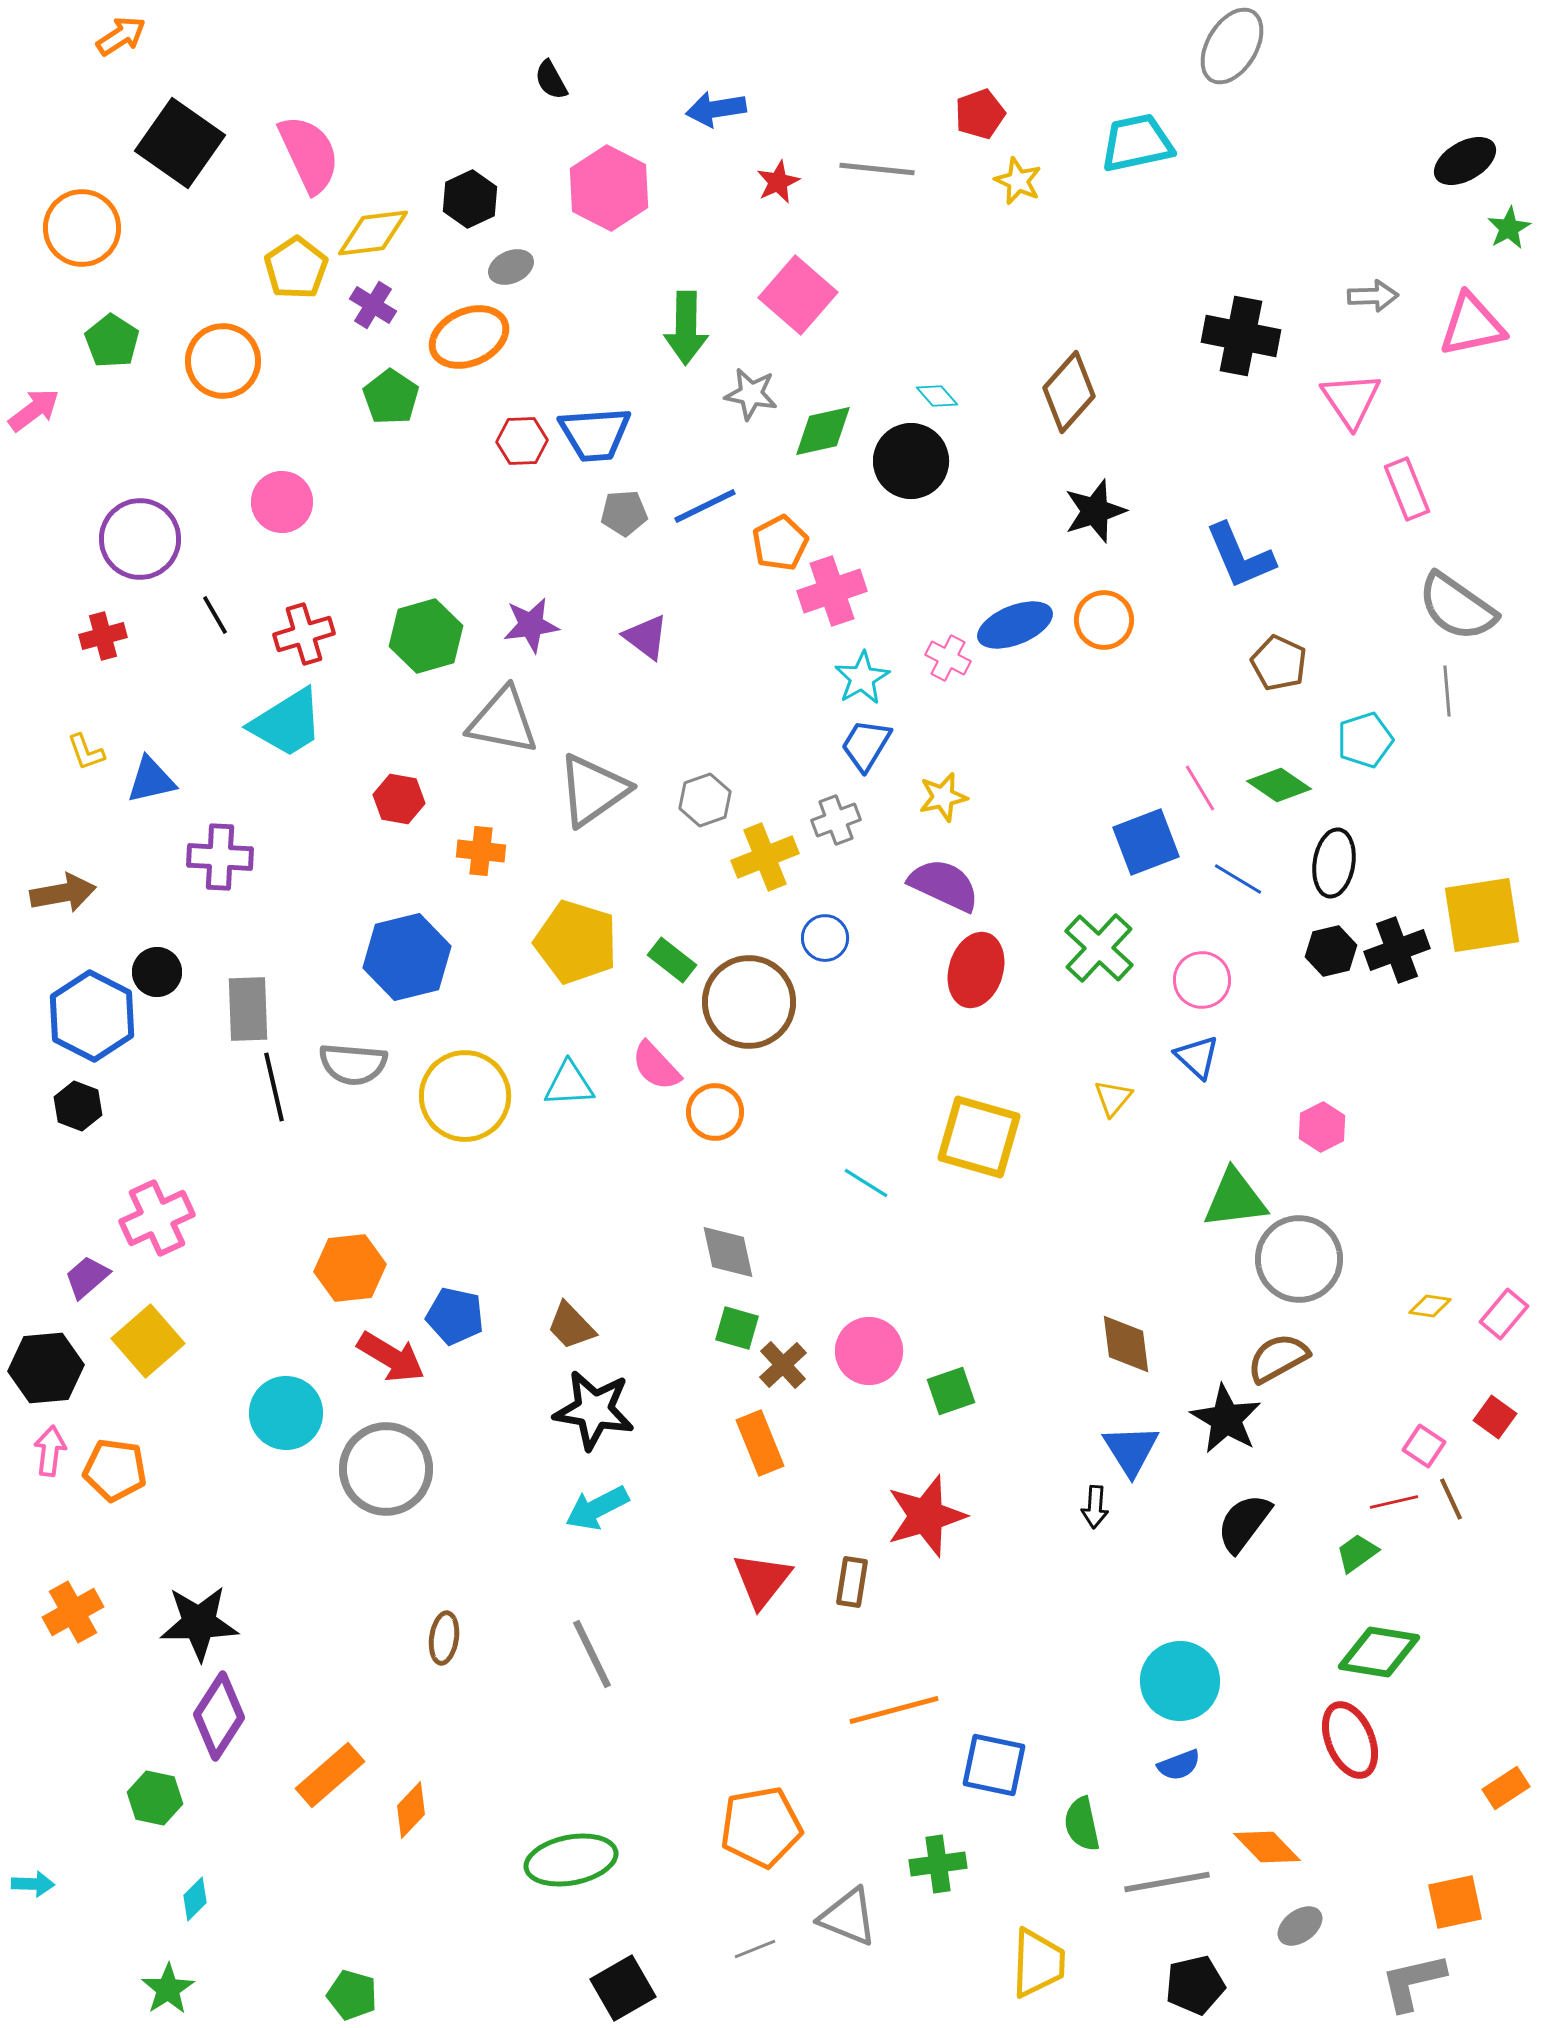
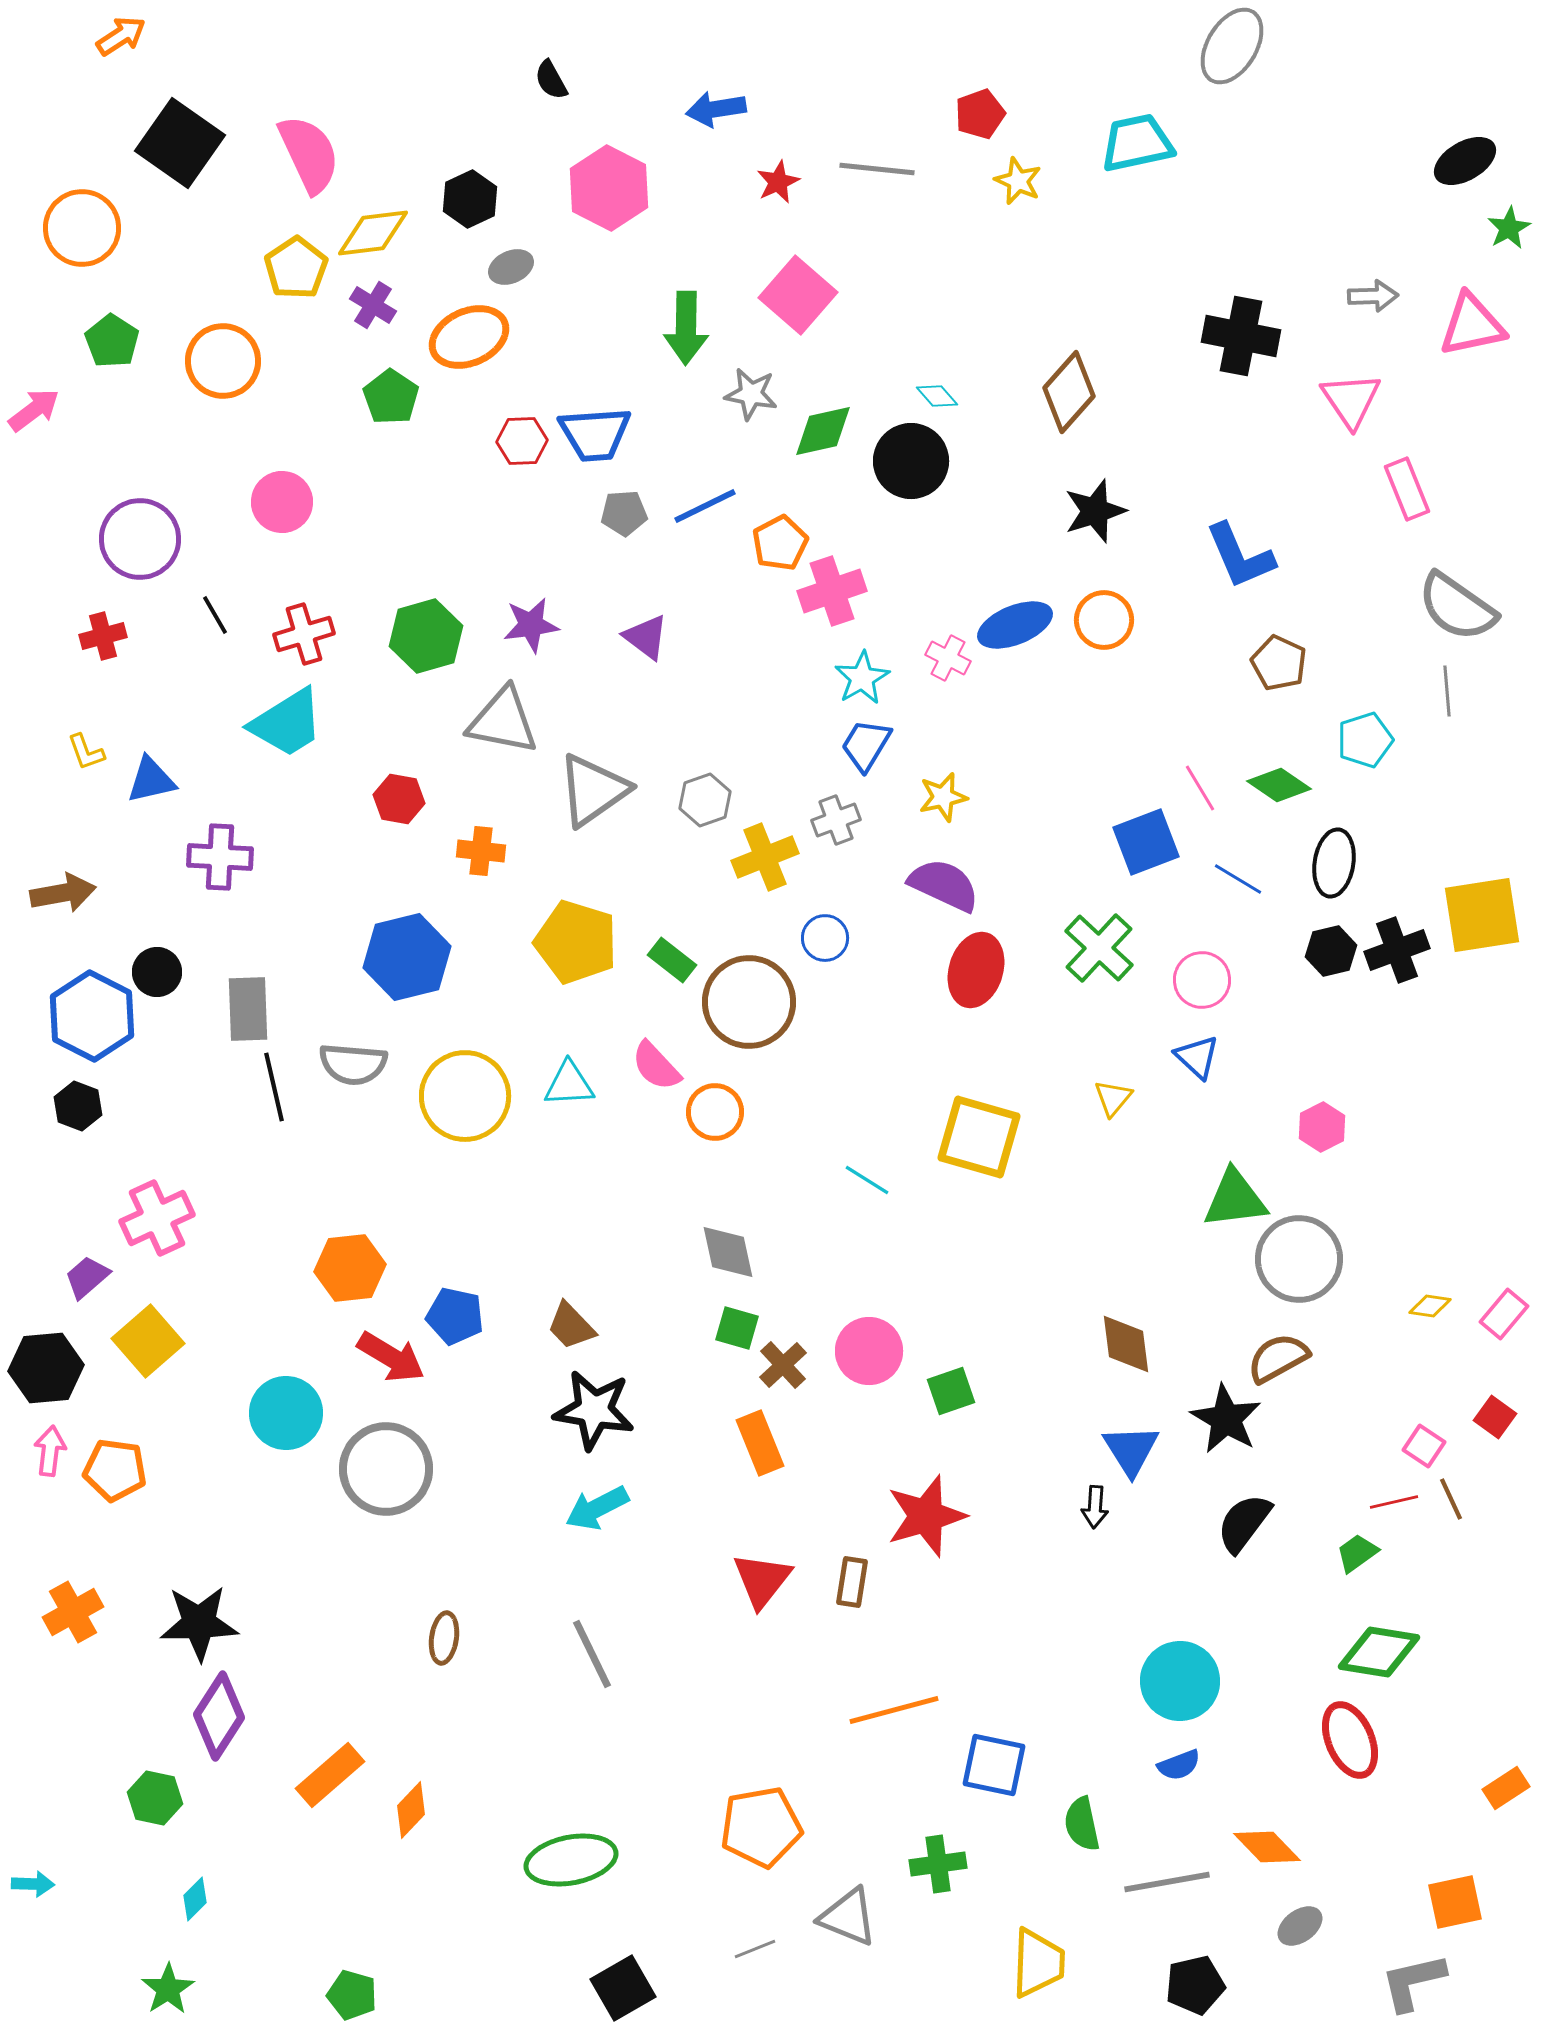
cyan line at (866, 1183): moved 1 px right, 3 px up
